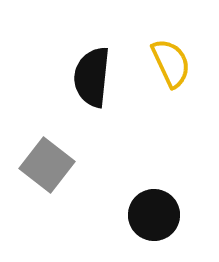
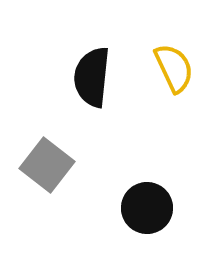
yellow semicircle: moved 3 px right, 5 px down
black circle: moved 7 px left, 7 px up
